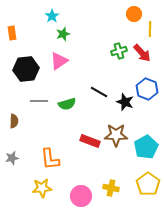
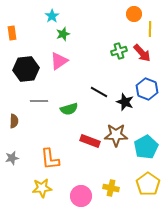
green semicircle: moved 2 px right, 5 px down
